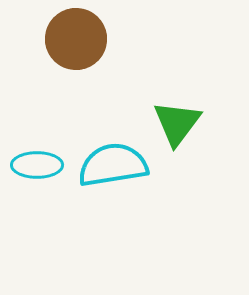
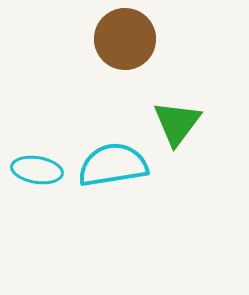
brown circle: moved 49 px right
cyan ellipse: moved 5 px down; rotated 9 degrees clockwise
